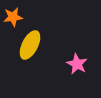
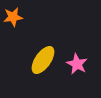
yellow ellipse: moved 13 px right, 15 px down; rotated 8 degrees clockwise
